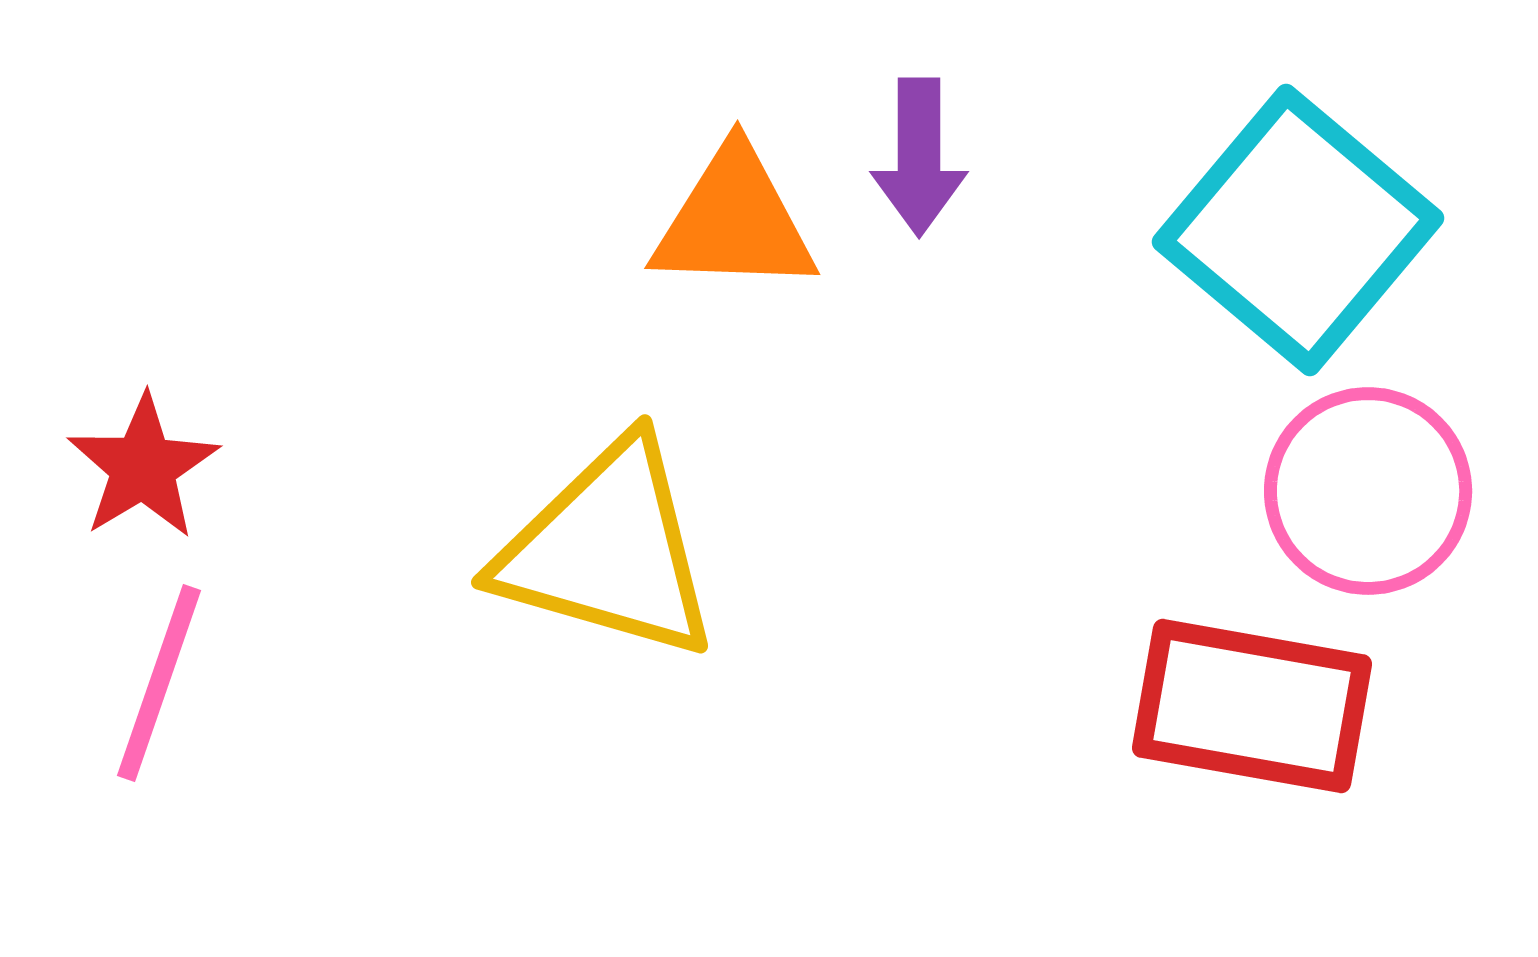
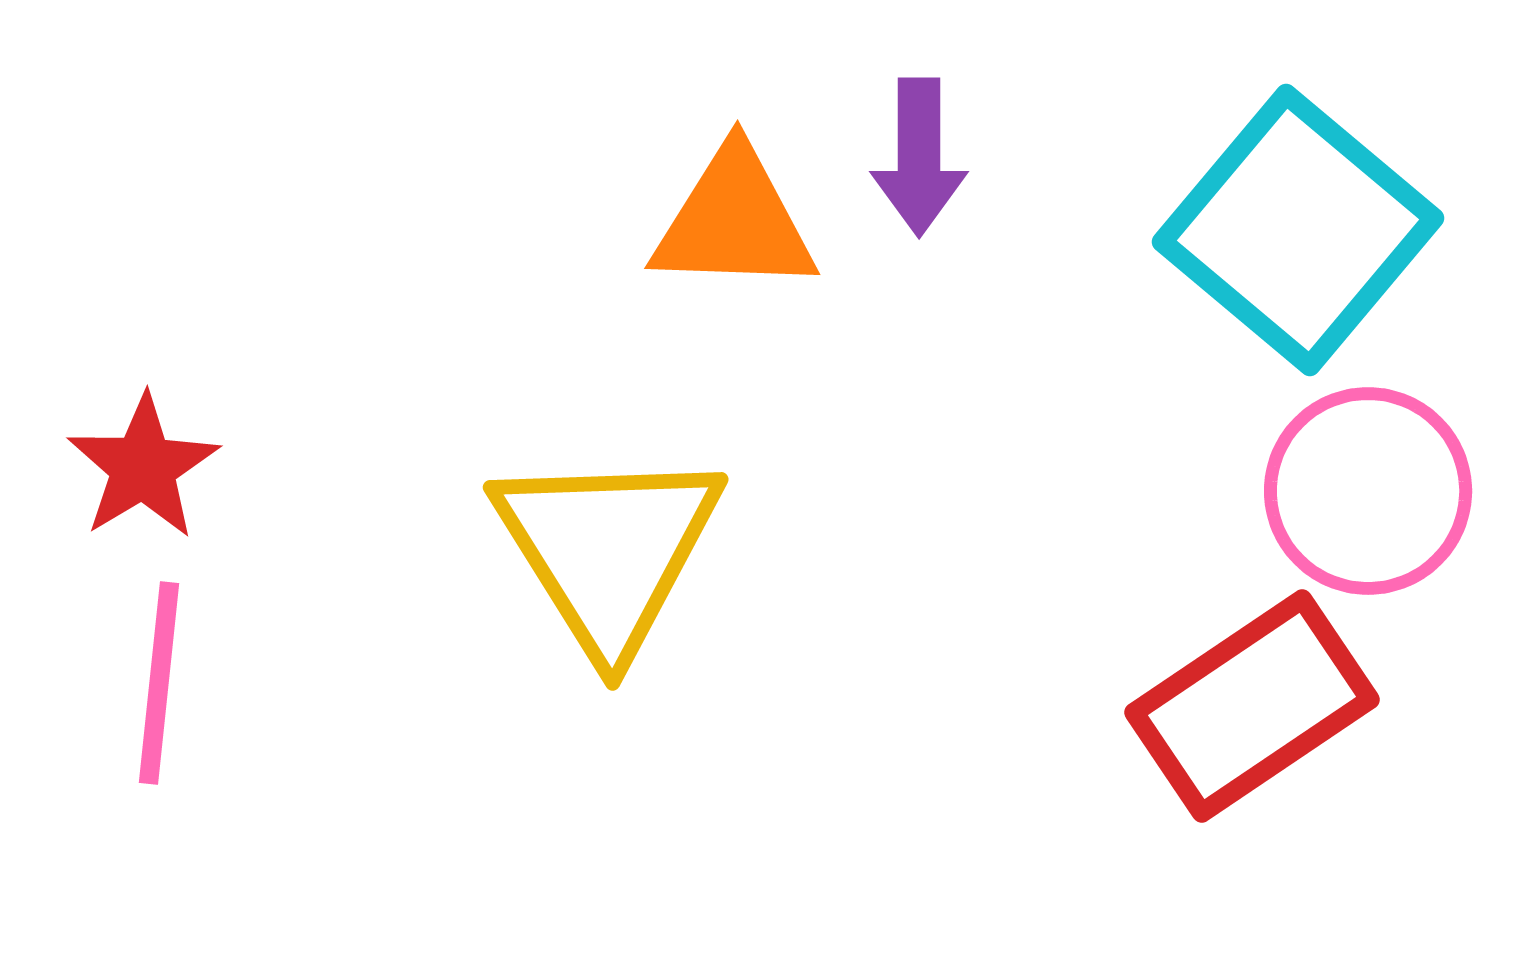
yellow triangle: rotated 42 degrees clockwise
pink line: rotated 13 degrees counterclockwise
red rectangle: rotated 44 degrees counterclockwise
